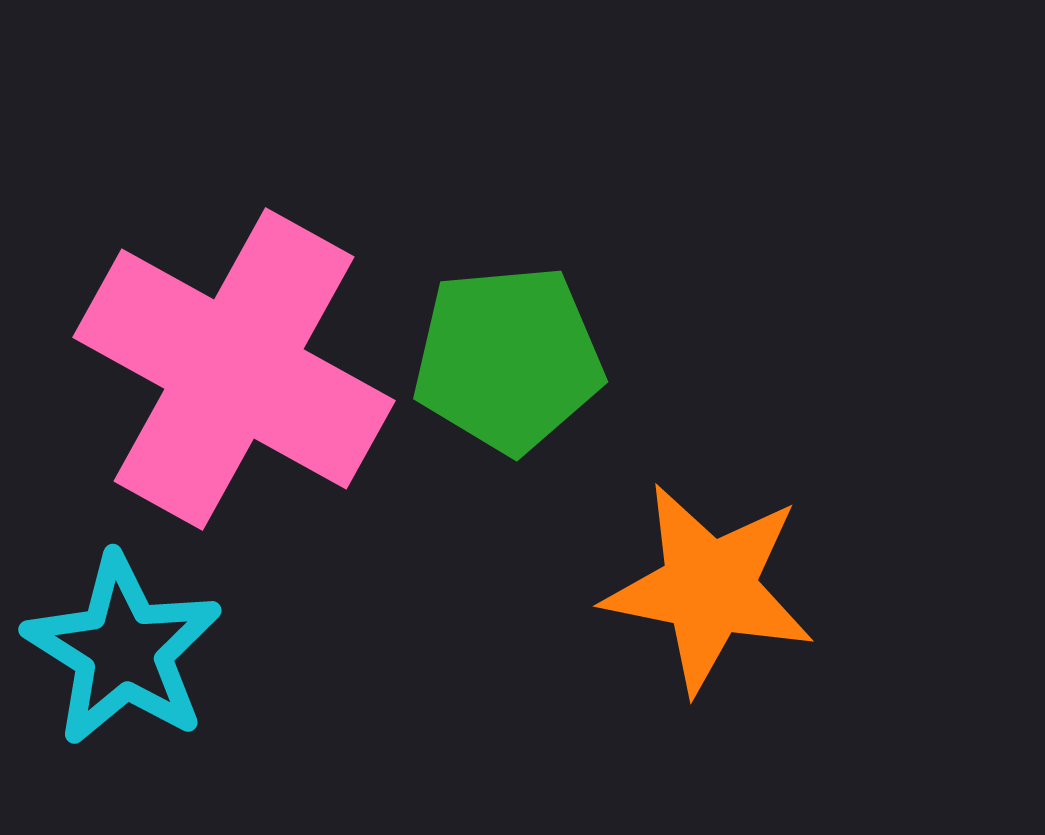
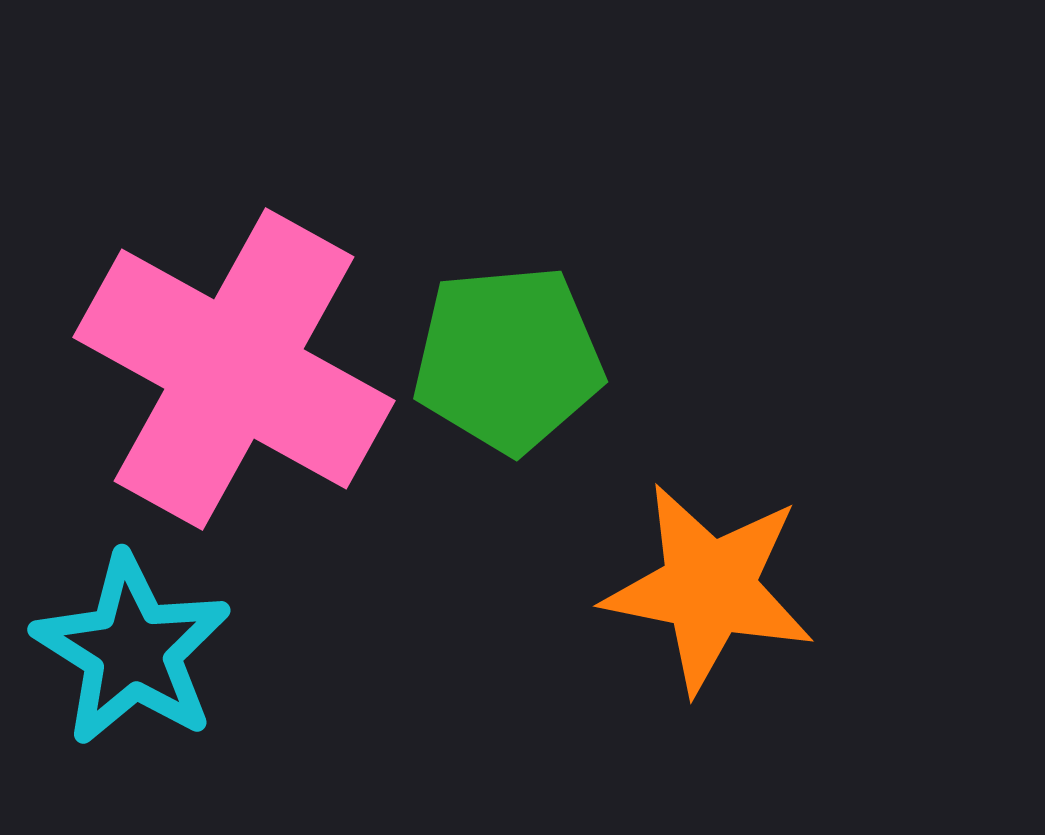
cyan star: moved 9 px right
